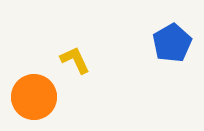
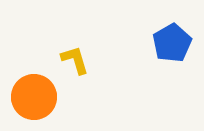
yellow L-shape: rotated 8 degrees clockwise
